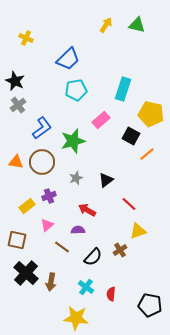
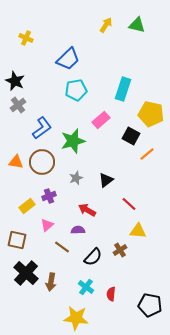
yellow triangle: rotated 24 degrees clockwise
